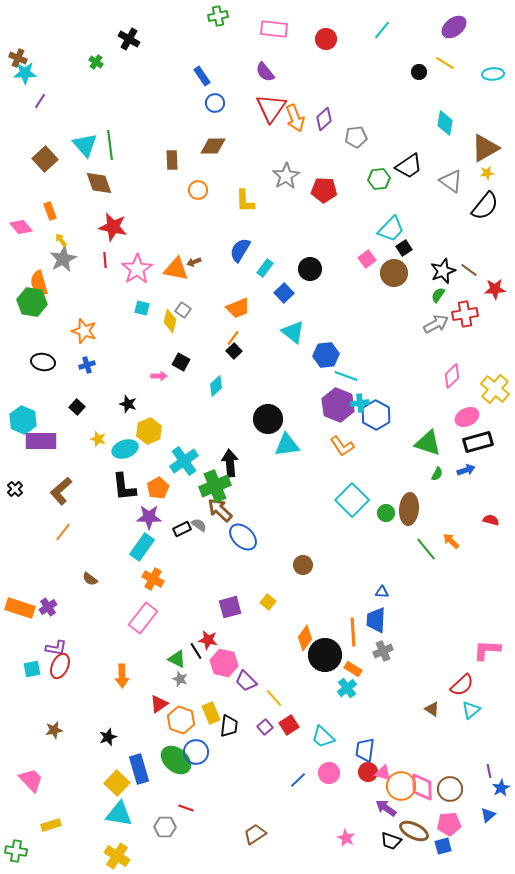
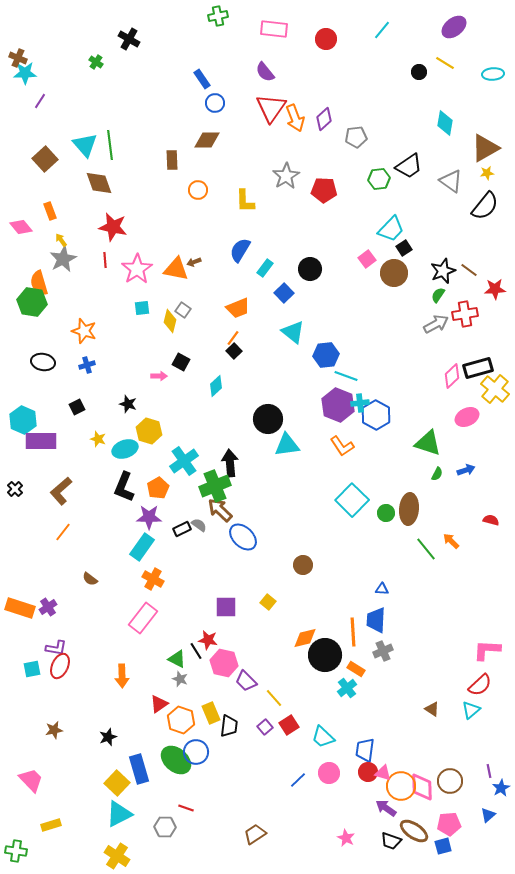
blue rectangle at (202, 76): moved 3 px down
brown diamond at (213, 146): moved 6 px left, 6 px up
cyan square at (142, 308): rotated 21 degrees counterclockwise
black square at (77, 407): rotated 21 degrees clockwise
yellow hexagon at (149, 431): rotated 20 degrees counterclockwise
black rectangle at (478, 442): moved 74 px up
black L-shape at (124, 487): rotated 28 degrees clockwise
blue triangle at (382, 592): moved 3 px up
purple square at (230, 607): moved 4 px left; rotated 15 degrees clockwise
orange diamond at (305, 638): rotated 40 degrees clockwise
orange rectangle at (353, 669): moved 3 px right
red semicircle at (462, 685): moved 18 px right
brown circle at (450, 789): moved 8 px up
cyan triangle at (119, 814): rotated 36 degrees counterclockwise
brown ellipse at (414, 831): rotated 8 degrees clockwise
